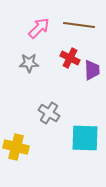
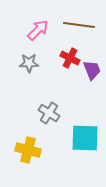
pink arrow: moved 1 px left, 2 px down
purple trapezoid: rotated 20 degrees counterclockwise
yellow cross: moved 12 px right, 3 px down
